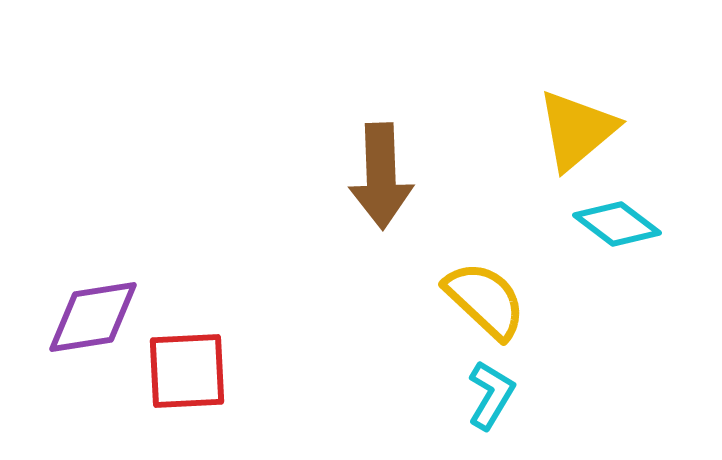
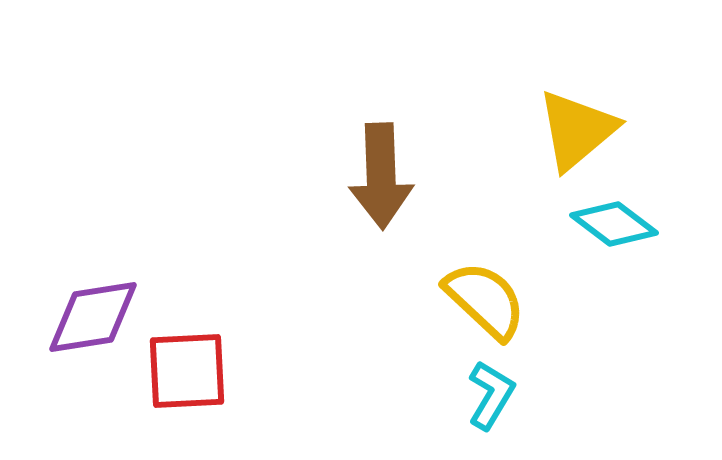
cyan diamond: moved 3 px left
